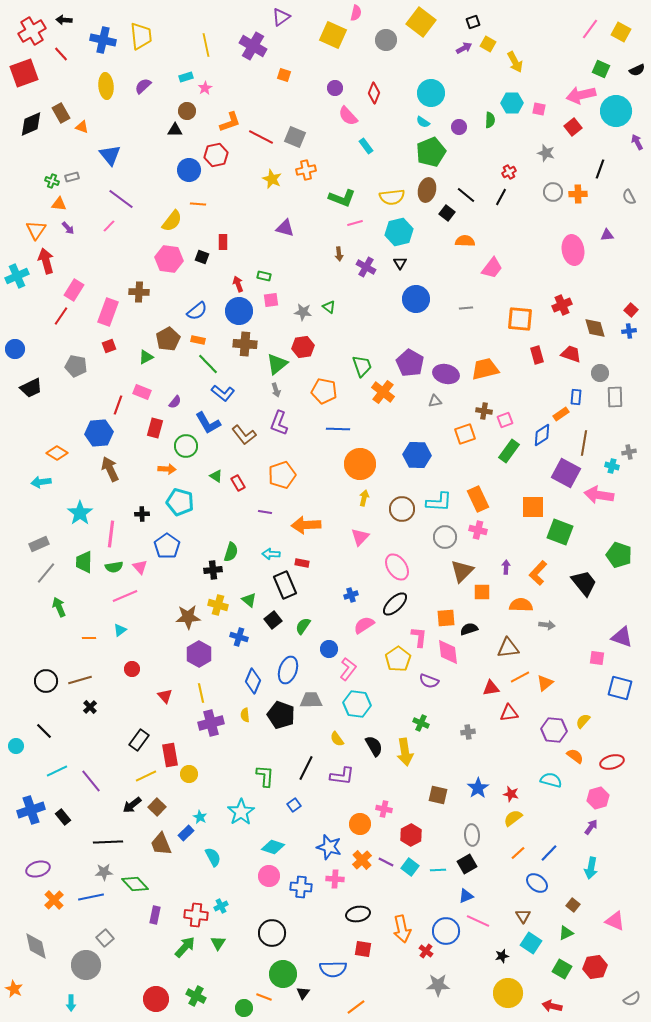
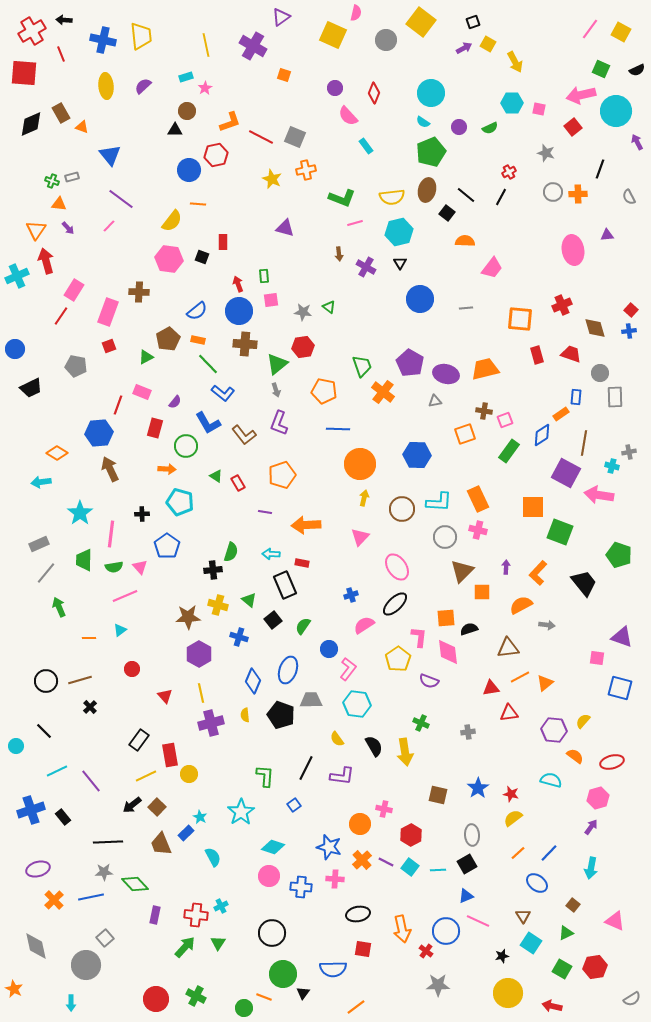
red line at (61, 54): rotated 21 degrees clockwise
red square at (24, 73): rotated 24 degrees clockwise
green semicircle at (490, 120): moved 8 px down; rotated 63 degrees clockwise
green rectangle at (264, 276): rotated 72 degrees clockwise
blue circle at (416, 299): moved 4 px right
green trapezoid at (84, 562): moved 2 px up
orange semicircle at (521, 605): rotated 30 degrees counterclockwise
